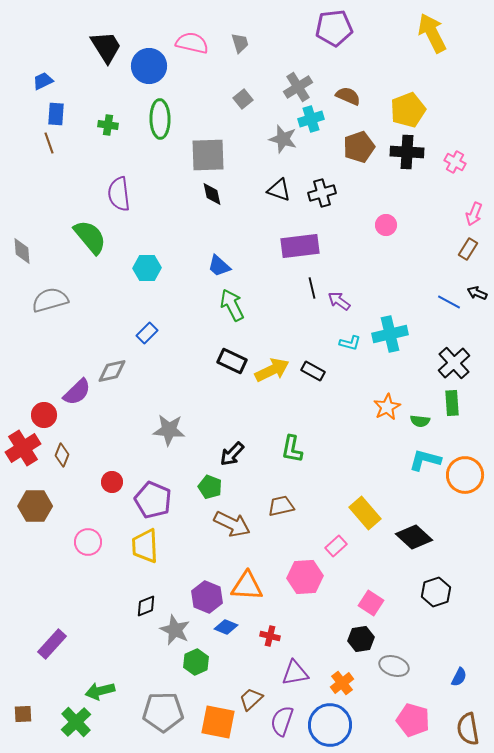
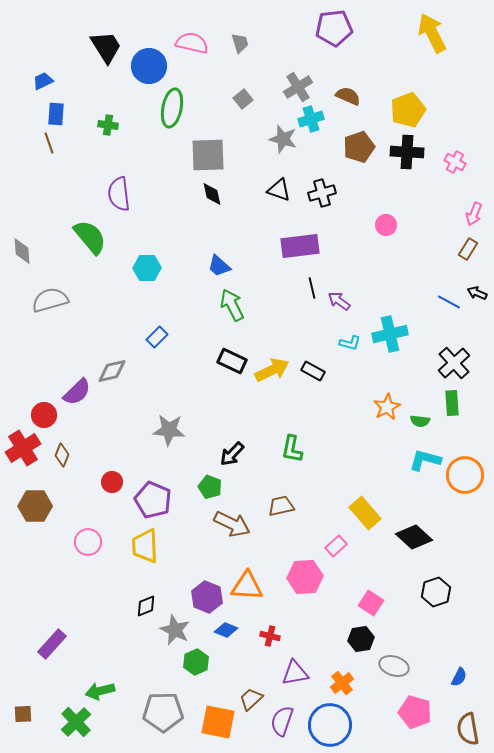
green ellipse at (160, 119): moved 12 px right, 11 px up; rotated 12 degrees clockwise
blue rectangle at (147, 333): moved 10 px right, 4 px down
blue diamond at (226, 627): moved 3 px down
pink pentagon at (413, 720): moved 2 px right, 8 px up
